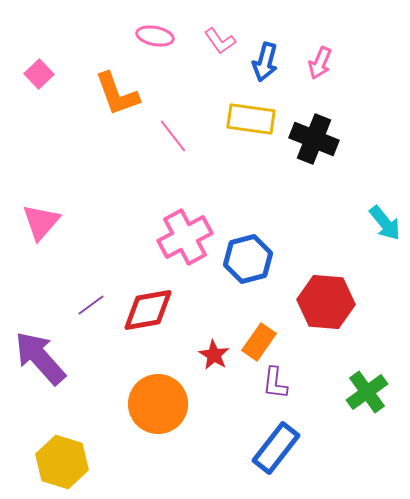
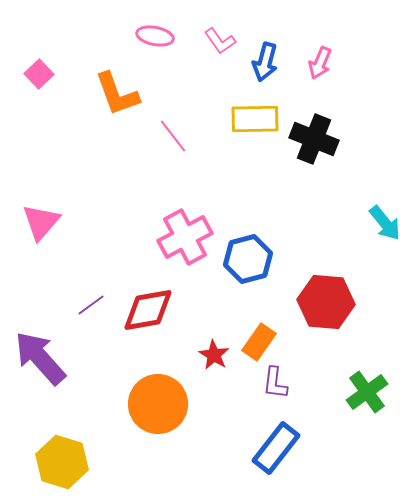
yellow rectangle: moved 4 px right; rotated 9 degrees counterclockwise
